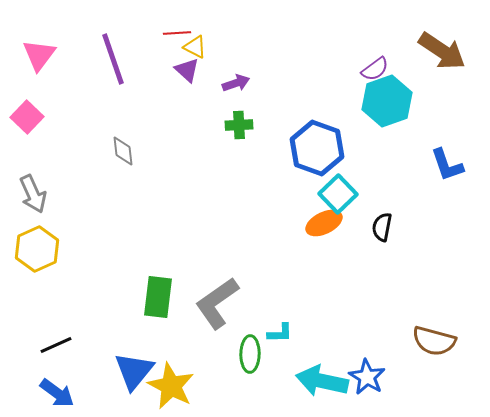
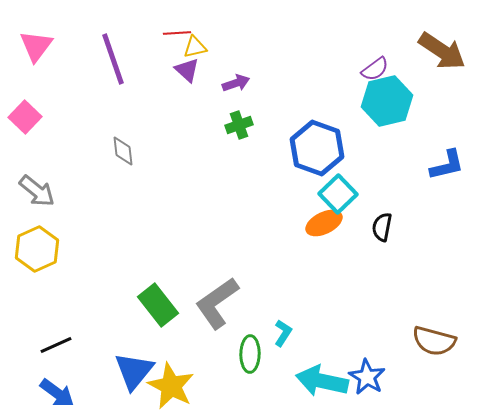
yellow triangle: rotated 40 degrees counterclockwise
pink triangle: moved 3 px left, 9 px up
cyan hexagon: rotated 6 degrees clockwise
pink square: moved 2 px left
green cross: rotated 16 degrees counterclockwise
blue L-shape: rotated 84 degrees counterclockwise
gray arrow: moved 4 px right, 3 px up; rotated 27 degrees counterclockwise
green rectangle: moved 8 px down; rotated 45 degrees counterclockwise
cyan L-shape: moved 3 px right; rotated 56 degrees counterclockwise
